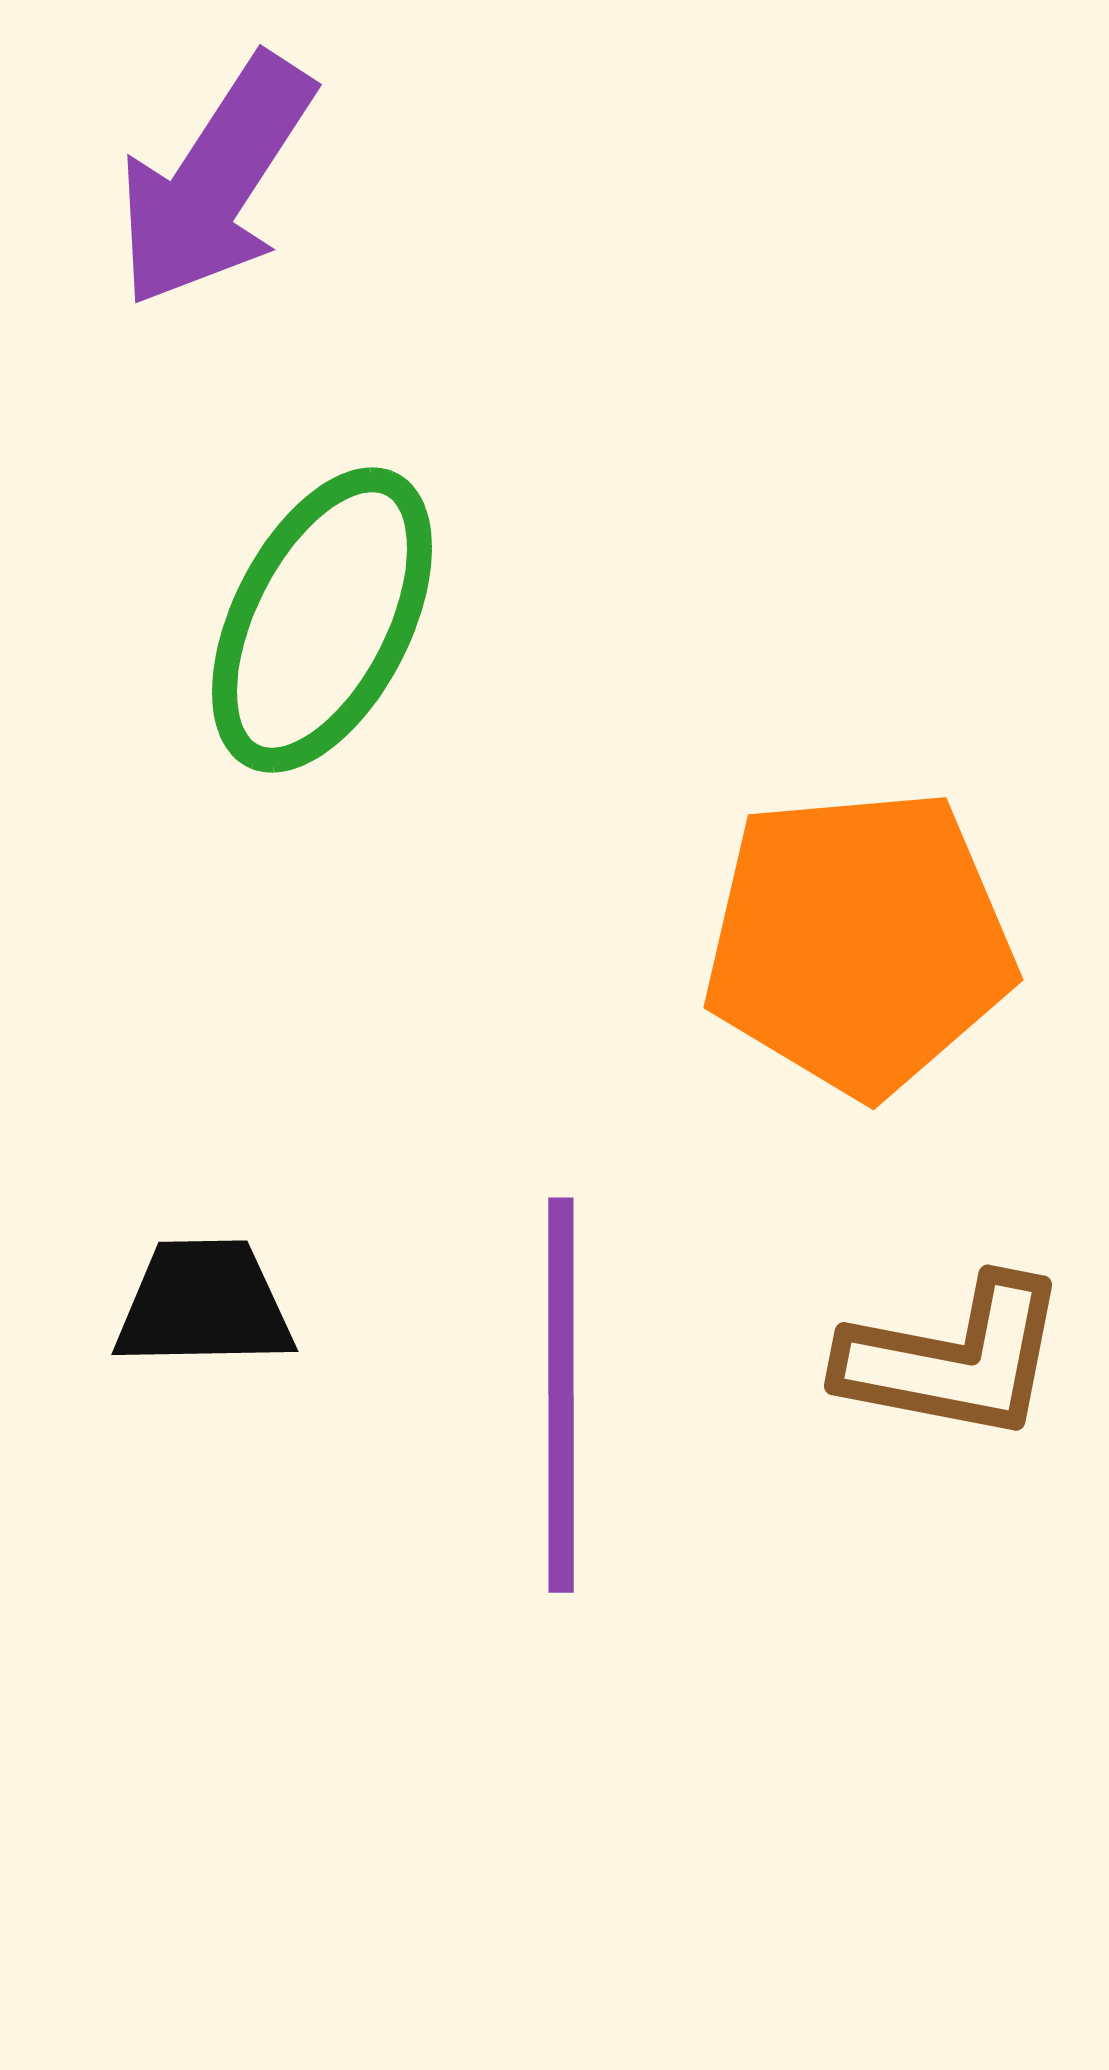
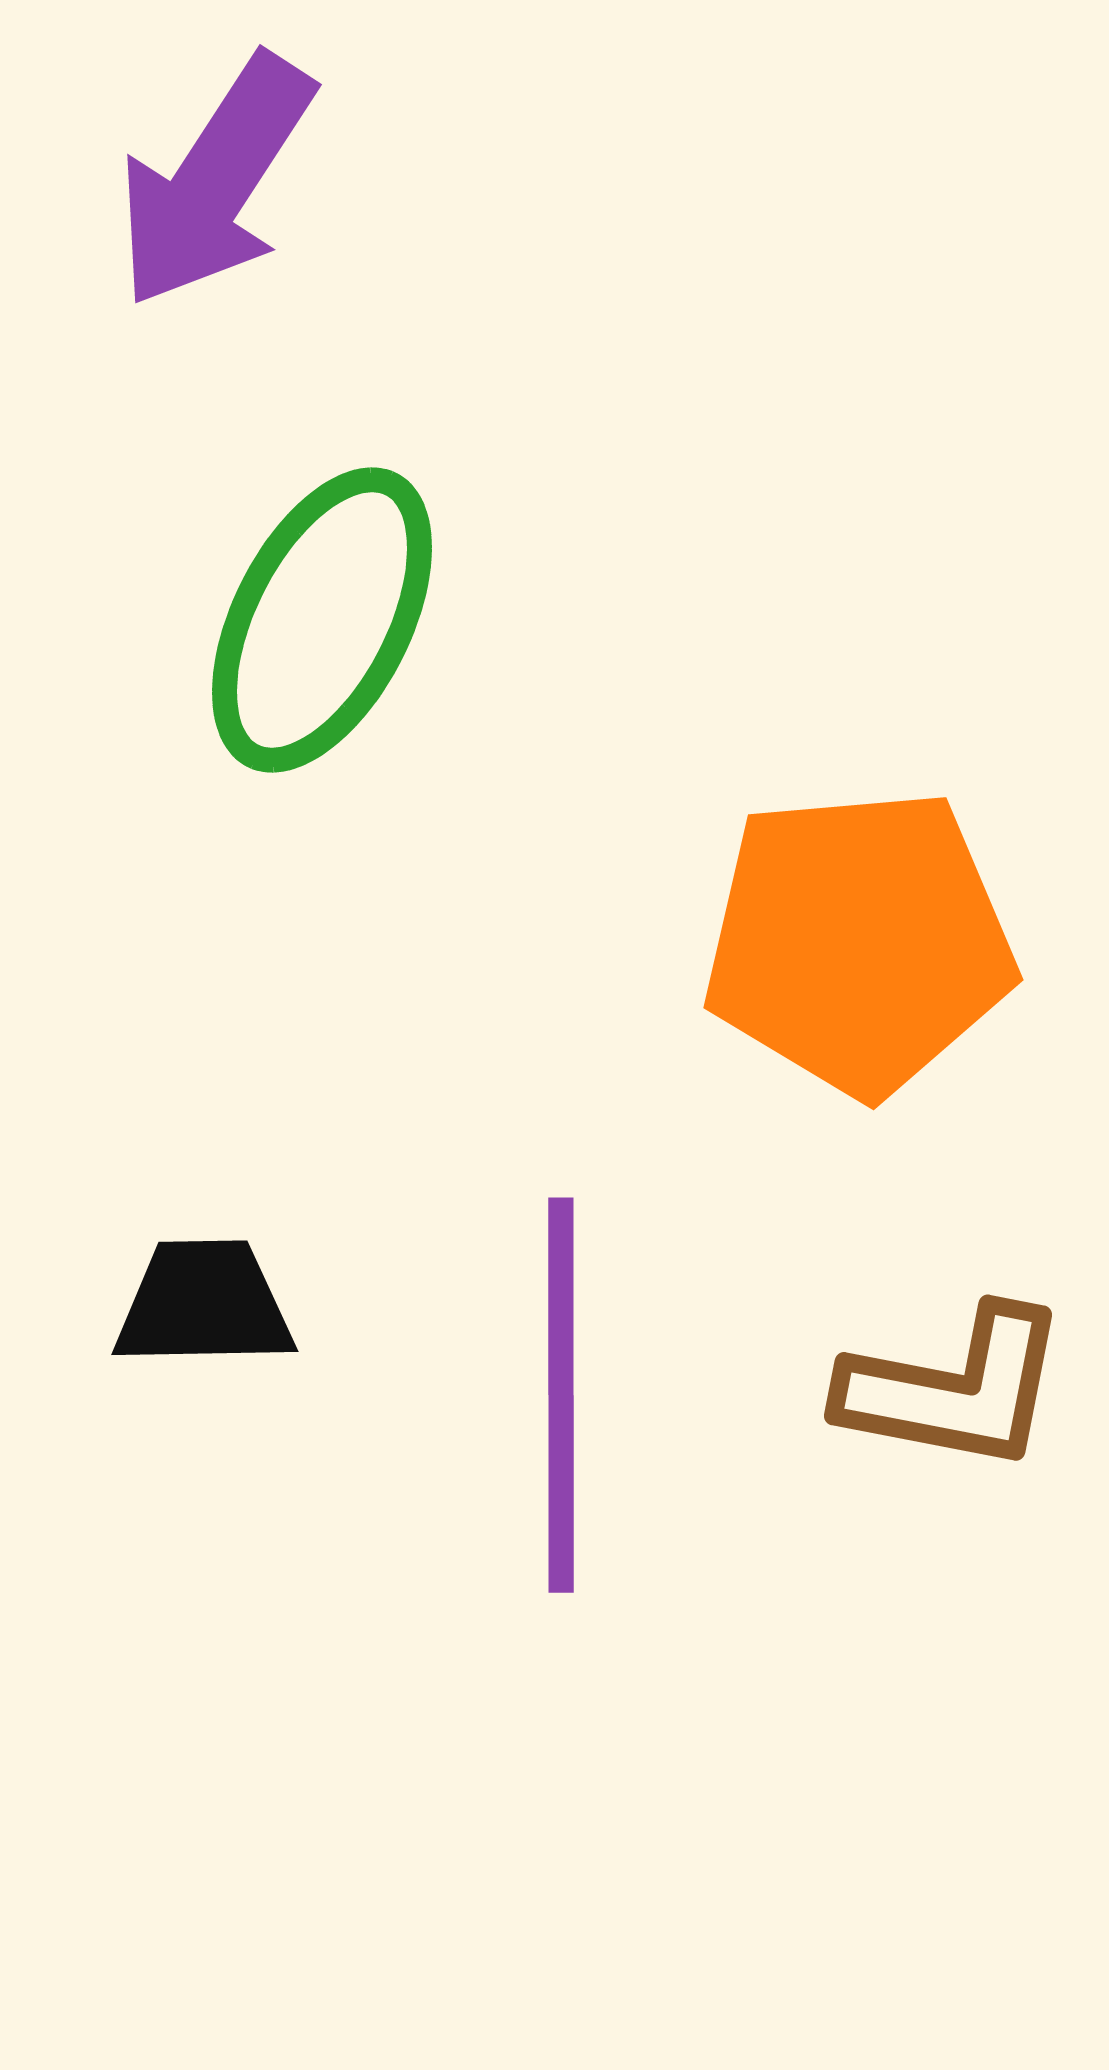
brown L-shape: moved 30 px down
